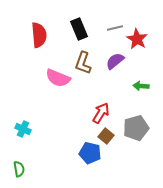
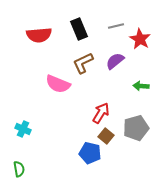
gray line: moved 1 px right, 2 px up
red semicircle: rotated 90 degrees clockwise
red star: moved 3 px right
brown L-shape: rotated 45 degrees clockwise
pink semicircle: moved 6 px down
